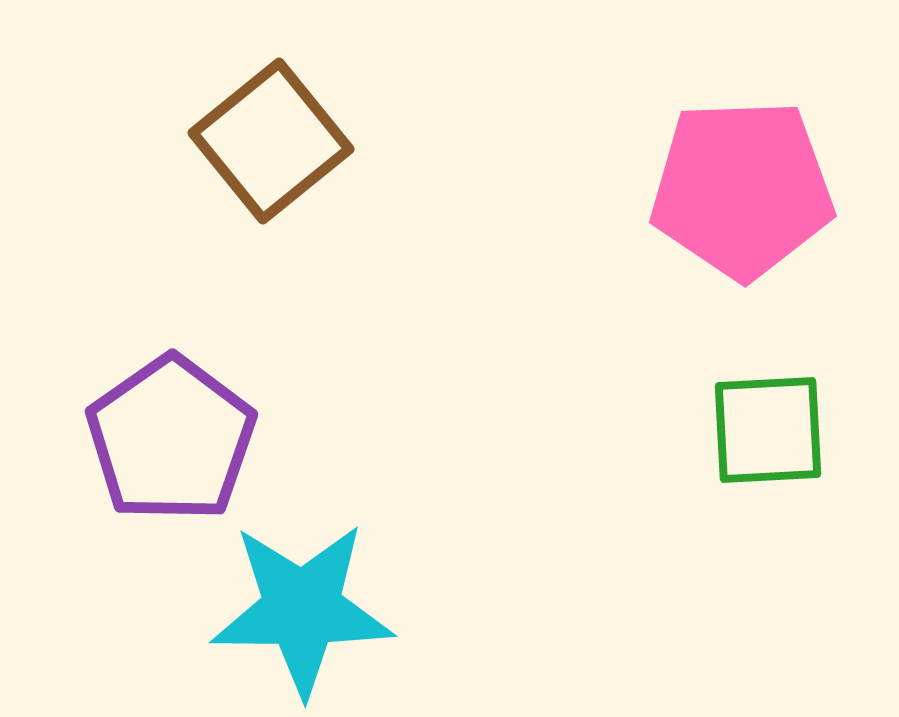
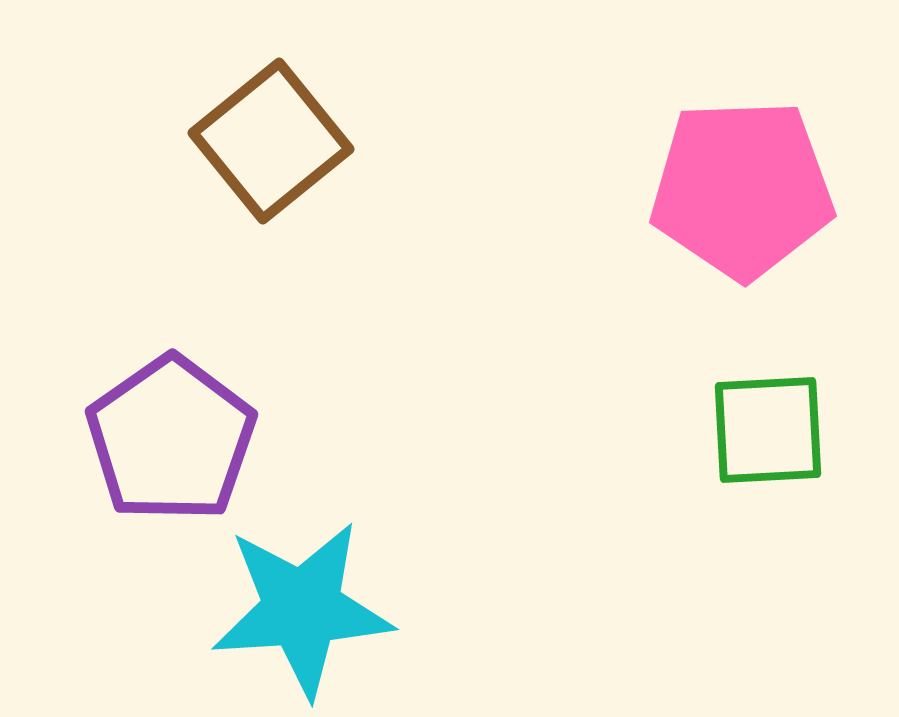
cyan star: rotated 4 degrees counterclockwise
